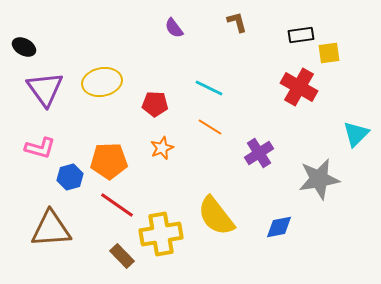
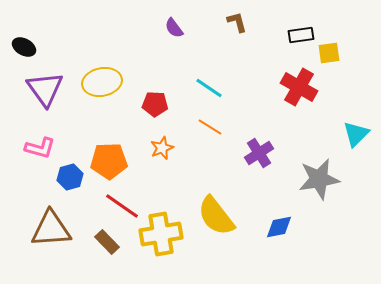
cyan line: rotated 8 degrees clockwise
red line: moved 5 px right, 1 px down
brown rectangle: moved 15 px left, 14 px up
